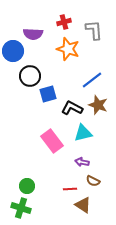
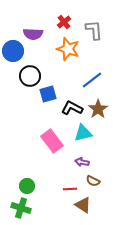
red cross: rotated 24 degrees counterclockwise
brown star: moved 4 px down; rotated 18 degrees clockwise
